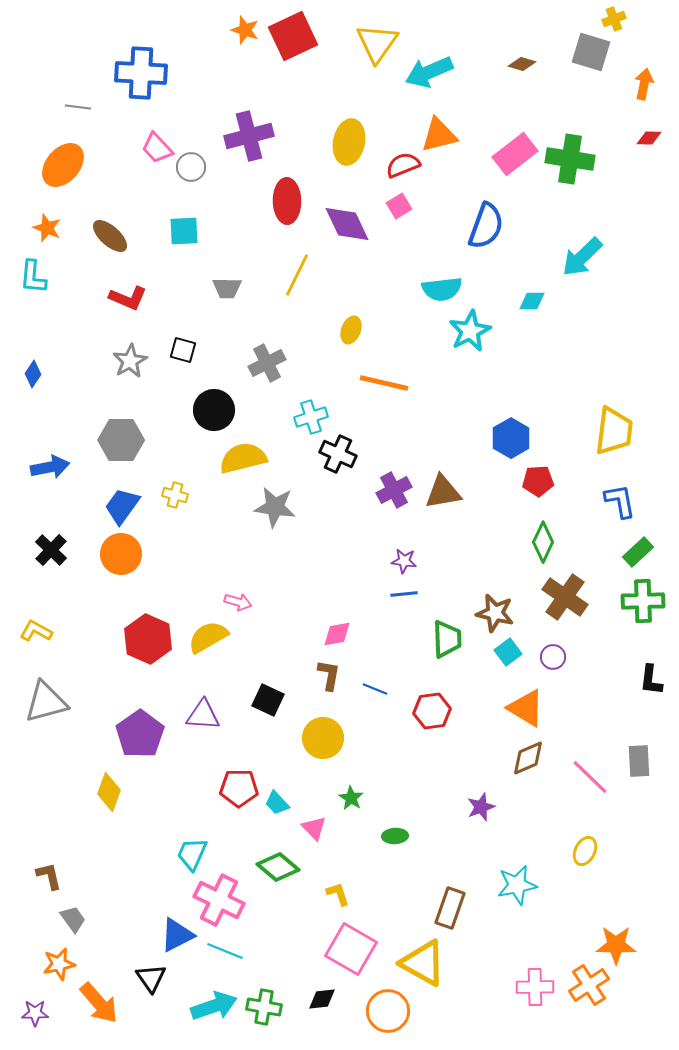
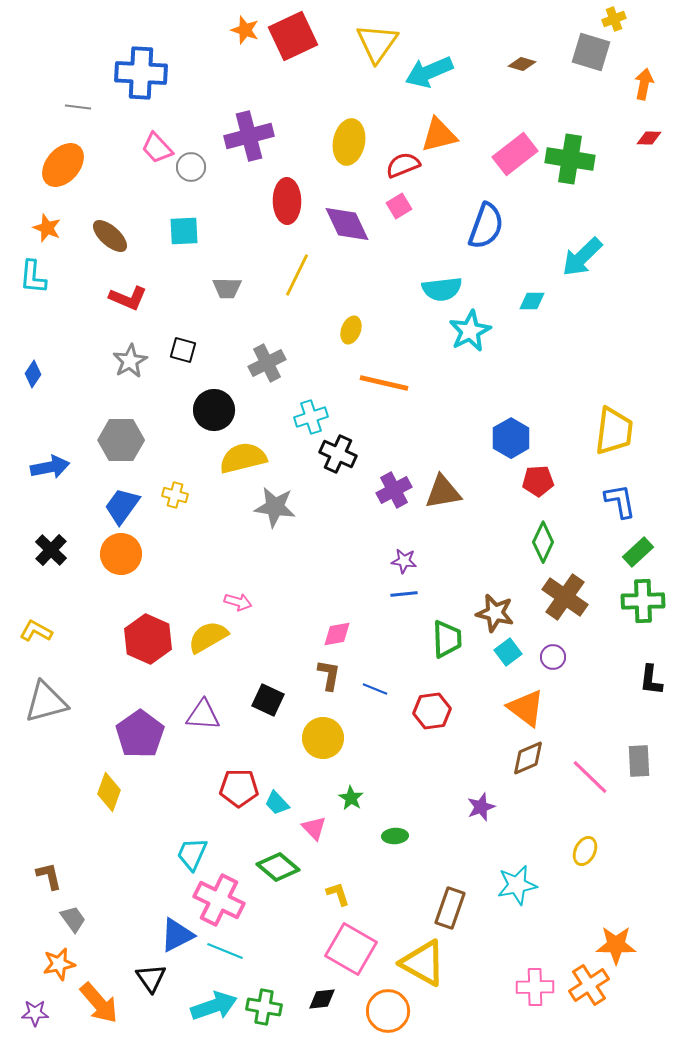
orange triangle at (526, 708): rotated 6 degrees clockwise
